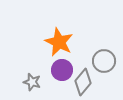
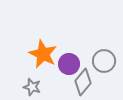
orange star: moved 16 px left, 12 px down
purple circle: moved 7 px right, 6 px up
gray star: moved 5 px down
